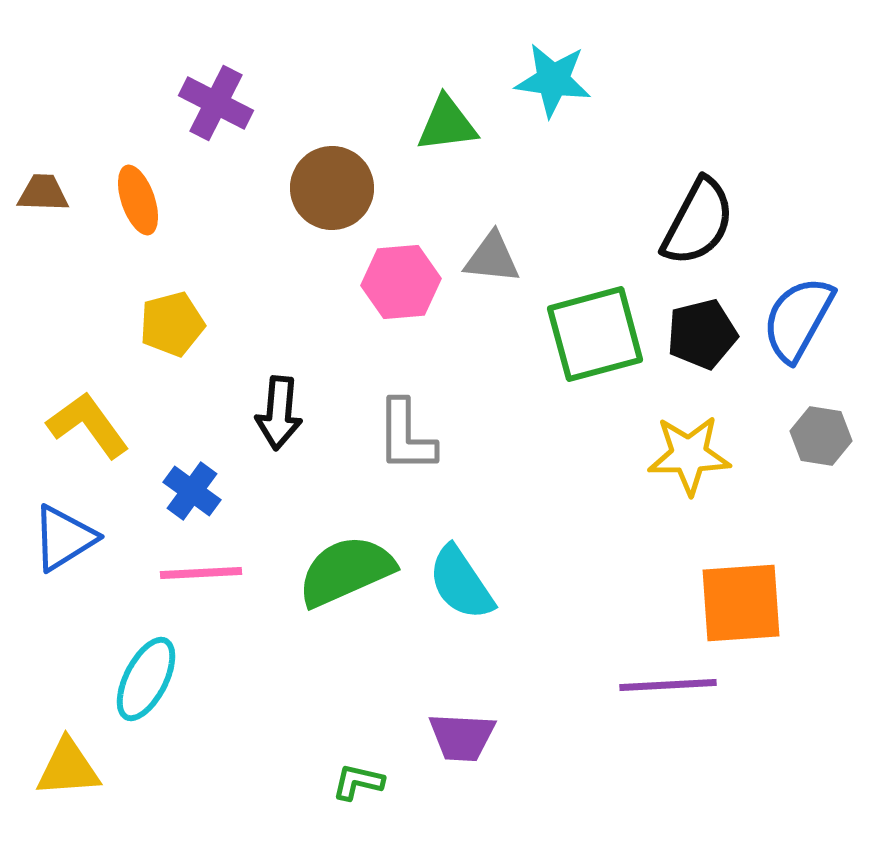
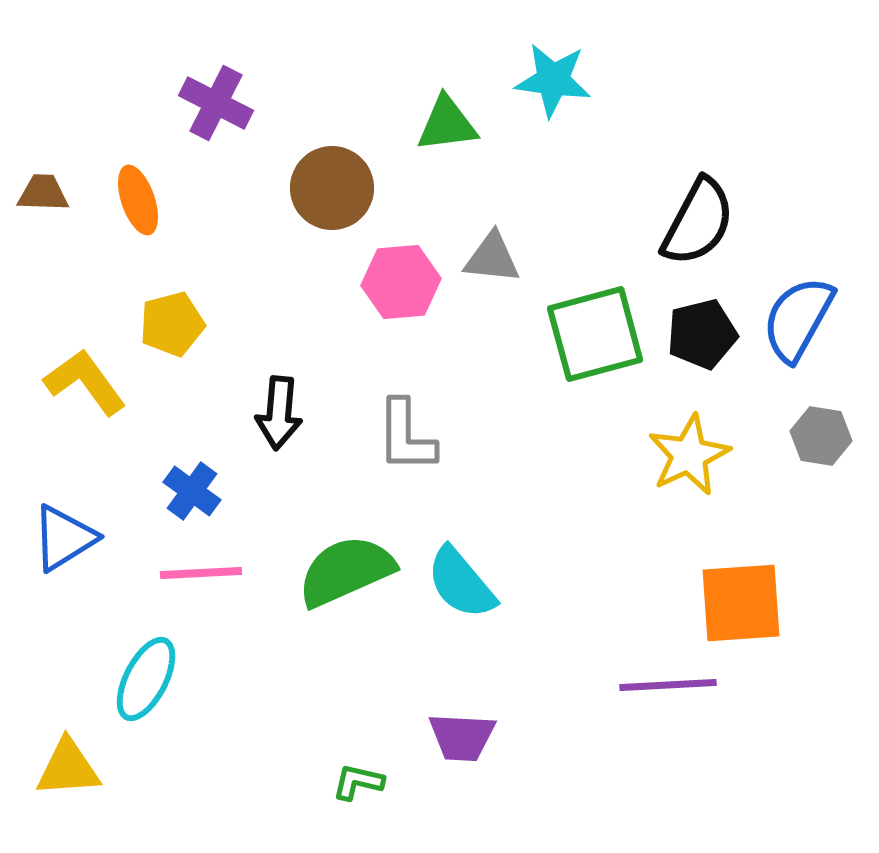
yellow L-shape: moved 3 px left, 43 px up
yellow star: rotated 24 degrees counterclockwise
cyan semicircle: rotated 6 degrees counterclockwise
